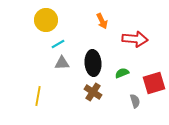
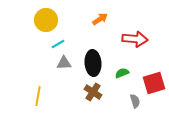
orange arrow: moved 2 px left, 2 px up; rotated 98 degrees counterclockwise
gray triangle: moved 2 px right
